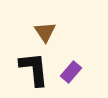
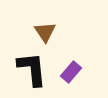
black L-shape: moved 2 px left
